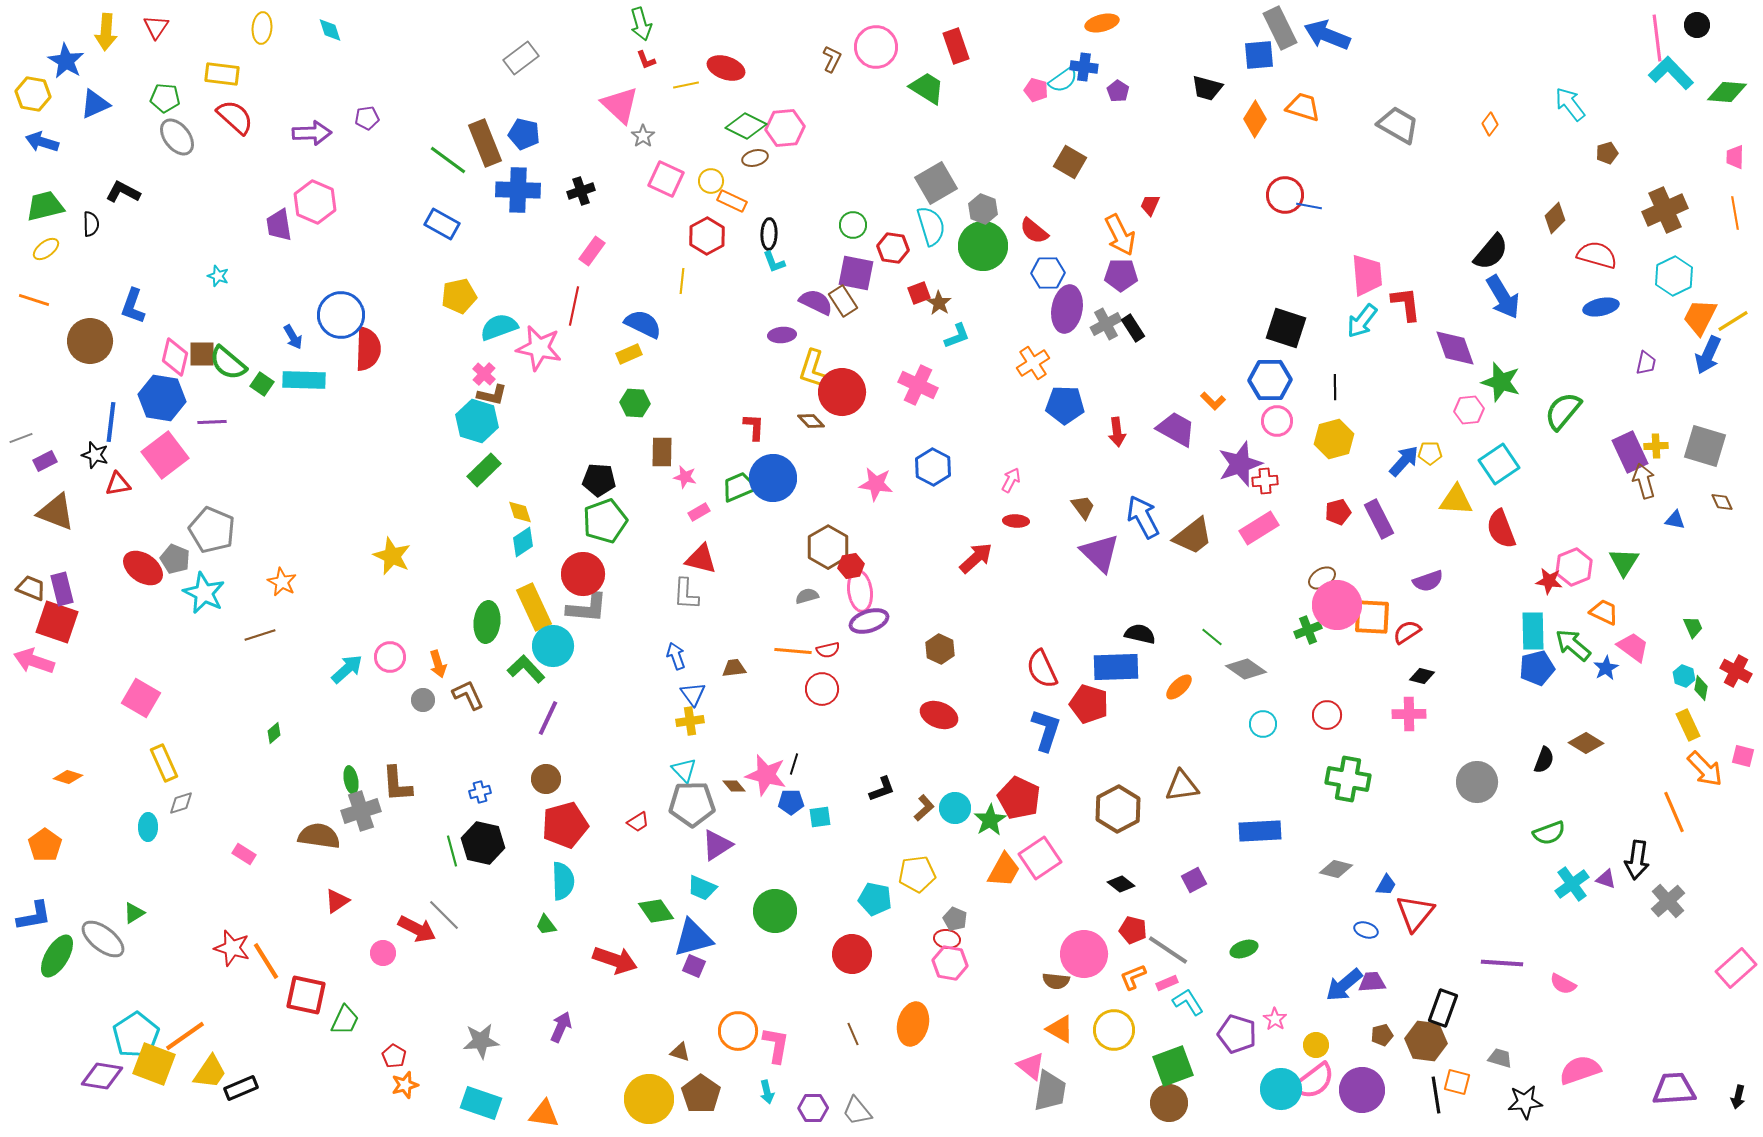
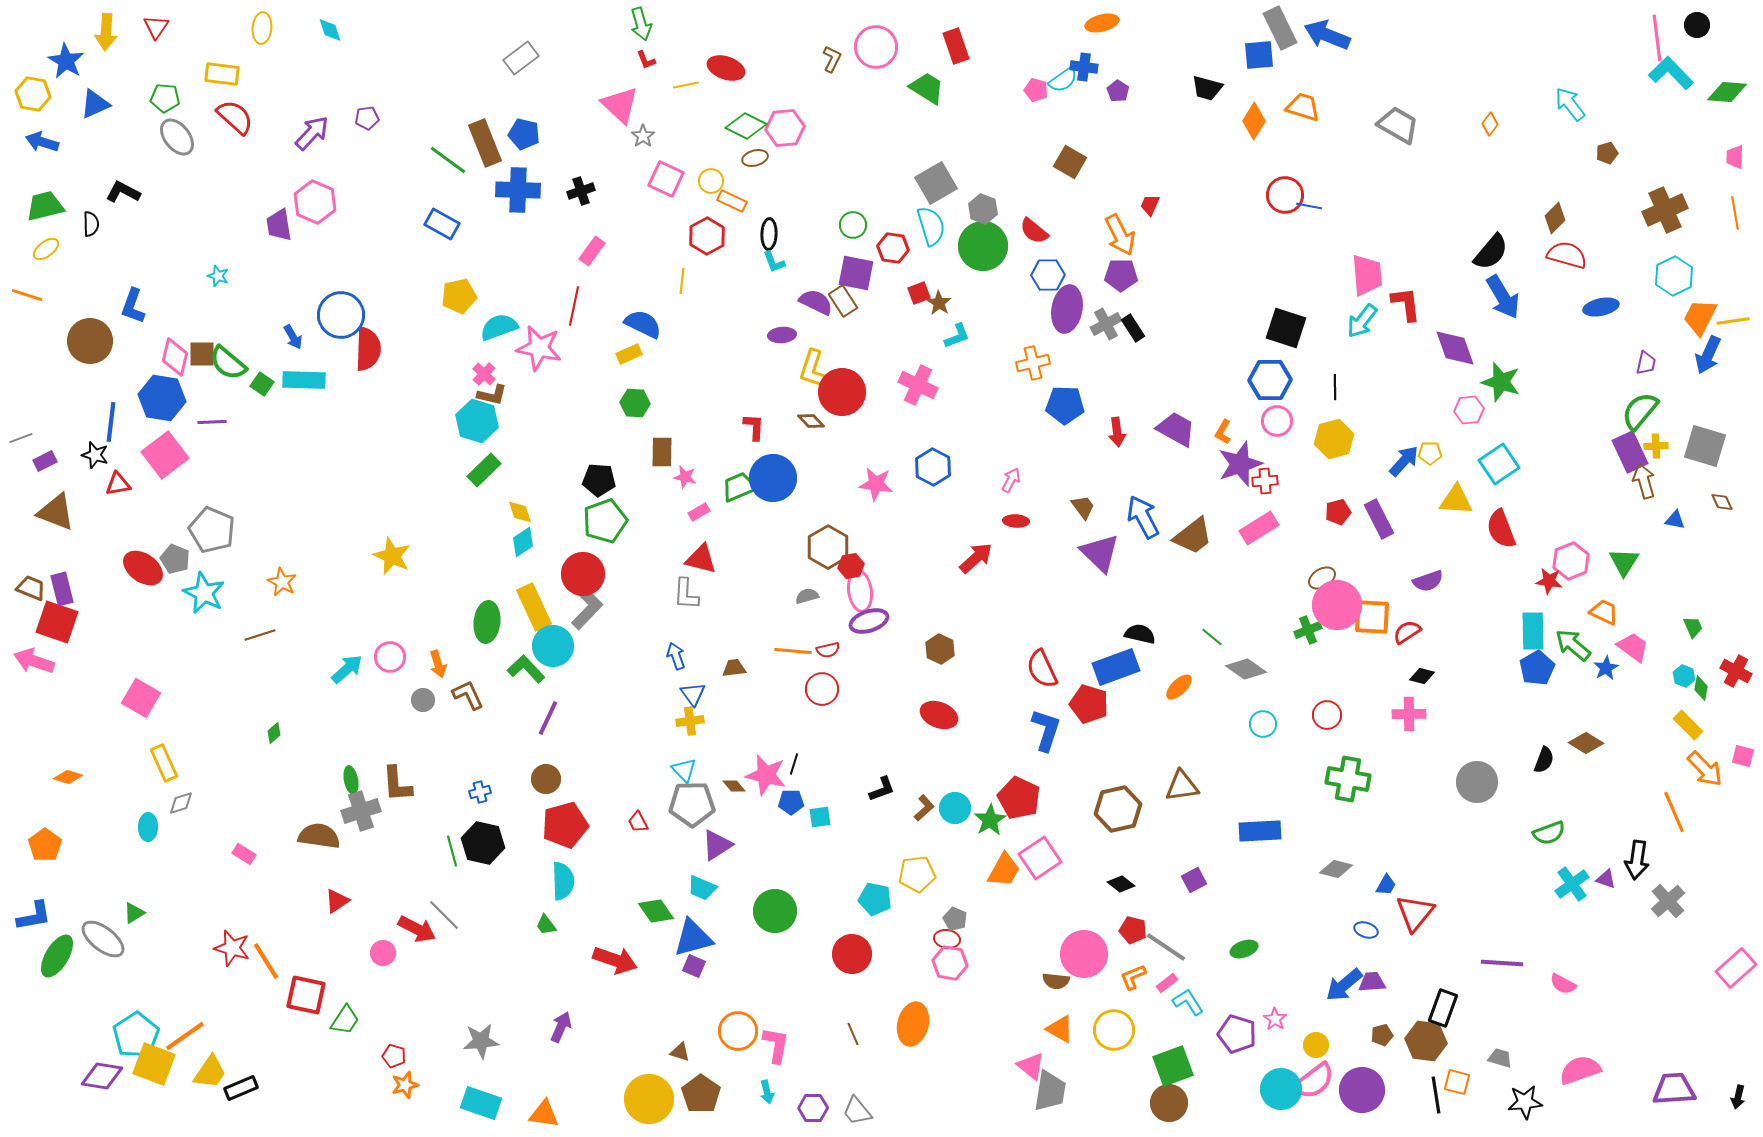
orange diamond at (1255, 119): moved 1 px left, 2 px down
purple arrow at (312, 133): rotated 45 degrees counterclockwise
red semicircle at (1597, 255): moved 30 px left
blue hexagon at (1048, 273): moved 2 px down
orange line at (34, 300): moved 7 px left, 5 px up
yellow line at (1733, 321): rotated 24 degrees clockwise
orange cross at (1033, 363): rotated 20 degrees clockwise
orange L-shape at (1213, 401): moved 10 px right, 31 px down; rotated 75 degrees clockwise
green semicircle at (1563, 411): moved 77 px right
pink hexagon at (1574, 567): moved 3 px left, 6 px up
gray L-shape at (587, 608): rotated 51 degrees counterclockwise
blue rectangle at (1116, 667): rotated 18 degrees counterclockwise
blue pentagon at (1537, 668): rotated 16 degrees counterclockwise
yellow rectangle at (1688, 725): rotated 20 degrees counterclockwise
brown hexagon at (1118, 809): rotated 15 degrees clockwise
red trapezoid at (638, 822): rotated 95 degrees clockwise
gray line at (1168, 950): moved 2 px left, 3 px up
pink rectangle at (1167, 983): rotated 15 degrees counterclockwise
green trapezoid at (345, 1020): rotated 8 degrees clockwise
red pentagon at (394, 1056): rotated 15 degrees counterclockwise
